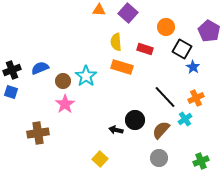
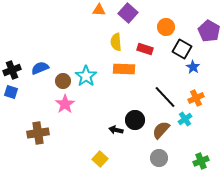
orange rectangle: moved 2 px right, 2 px down; rotated 15 degrees counterclockwise
